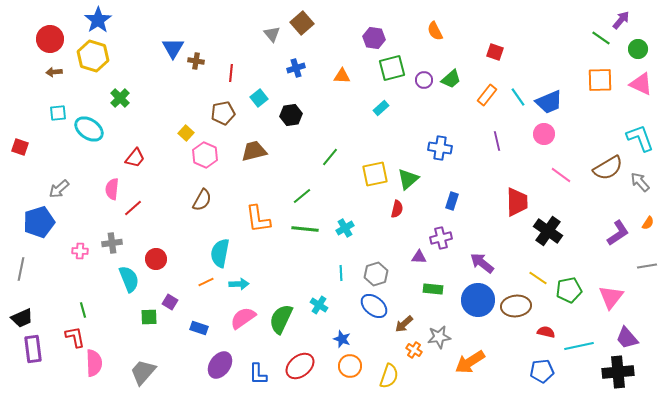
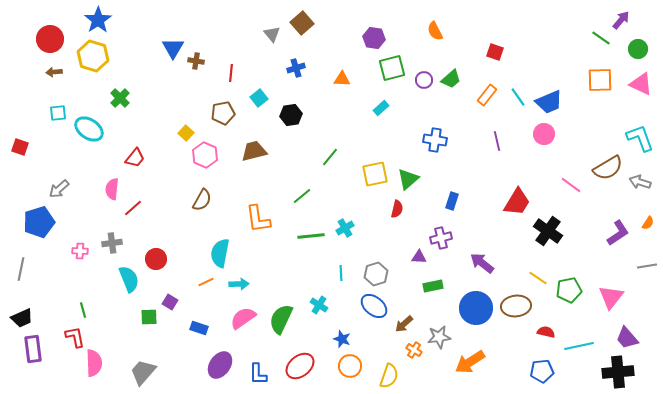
orange triangle at (342, 76): moved 3 px down
blue cross at (440, 148): moved 5 px left, 8 px up
pink line at (561, 175): moved 10 px right, 10 px down
gray arrow at (640, 182): rotated 30 degrees counterclockwise
red trapezoid at (517, 202): rotated 32 degrees clockwise
green line at (305, 229): moved 6 px right, 7 px down; rotated 12 degrees counterclockwise
green rectangle at (433, 289): moved 3 px up; rotated 18 degrees counterclockwise
blue circle at (478, 300): moved 2 px left, 8 px down
